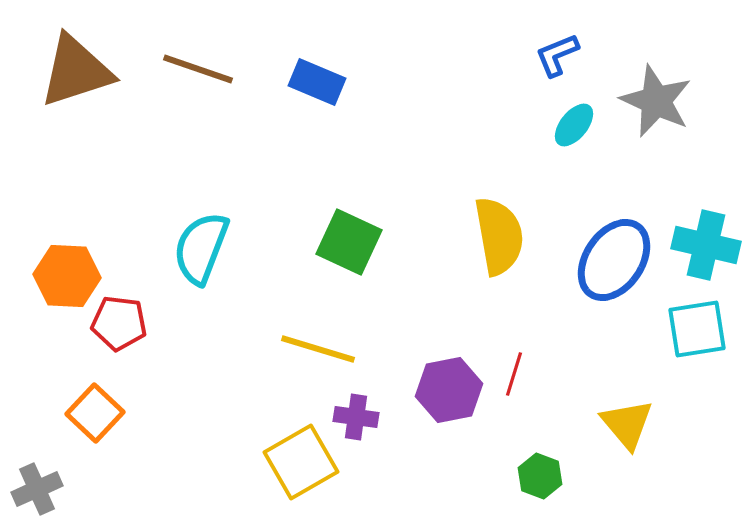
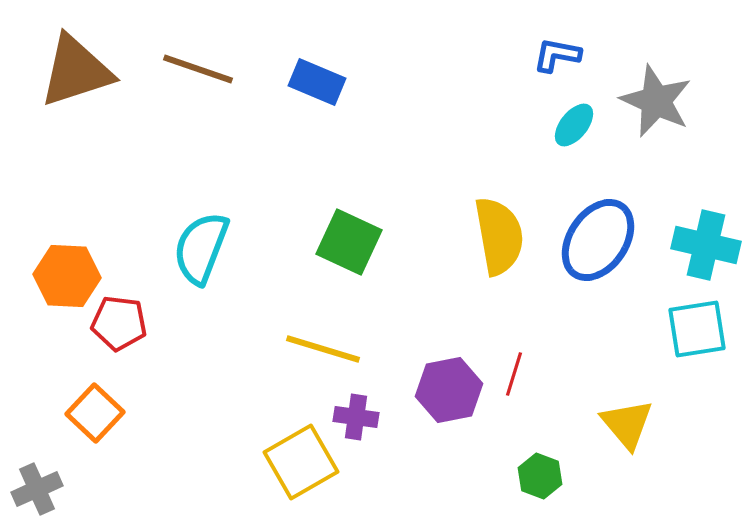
blue L-shape: rotated 33 degrees clockwise
blue ellipse: moved 16 px left, 20 px up
yellow line: moved 5 px right
